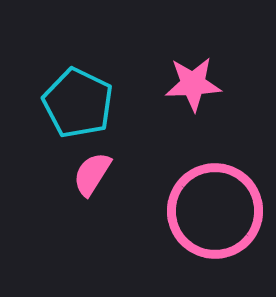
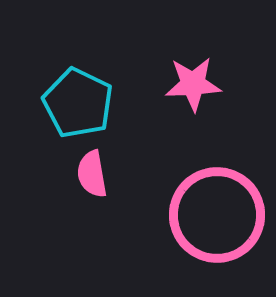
pink semicircle: rotated 42 degrees counterclockwise
pink circle: moved 2 px right, 4 px down
